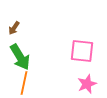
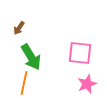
brown arrow: moved 5 px right
pink square: moved 2 px left, 2 px down
green arrow: moved 11 px right
